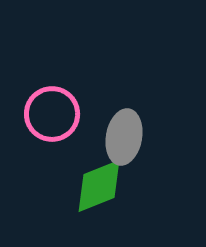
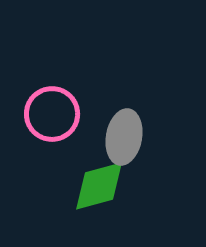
green diamond: rotated 6 degrees clockwise
